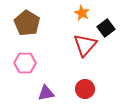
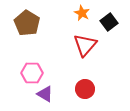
black square: moved 3 px right, 6 px up
pink hexagon: moved 7 px right, 10 px down
purple triangle: moved 1 px left, 1 px down; rotated 42 degrees clockwise
